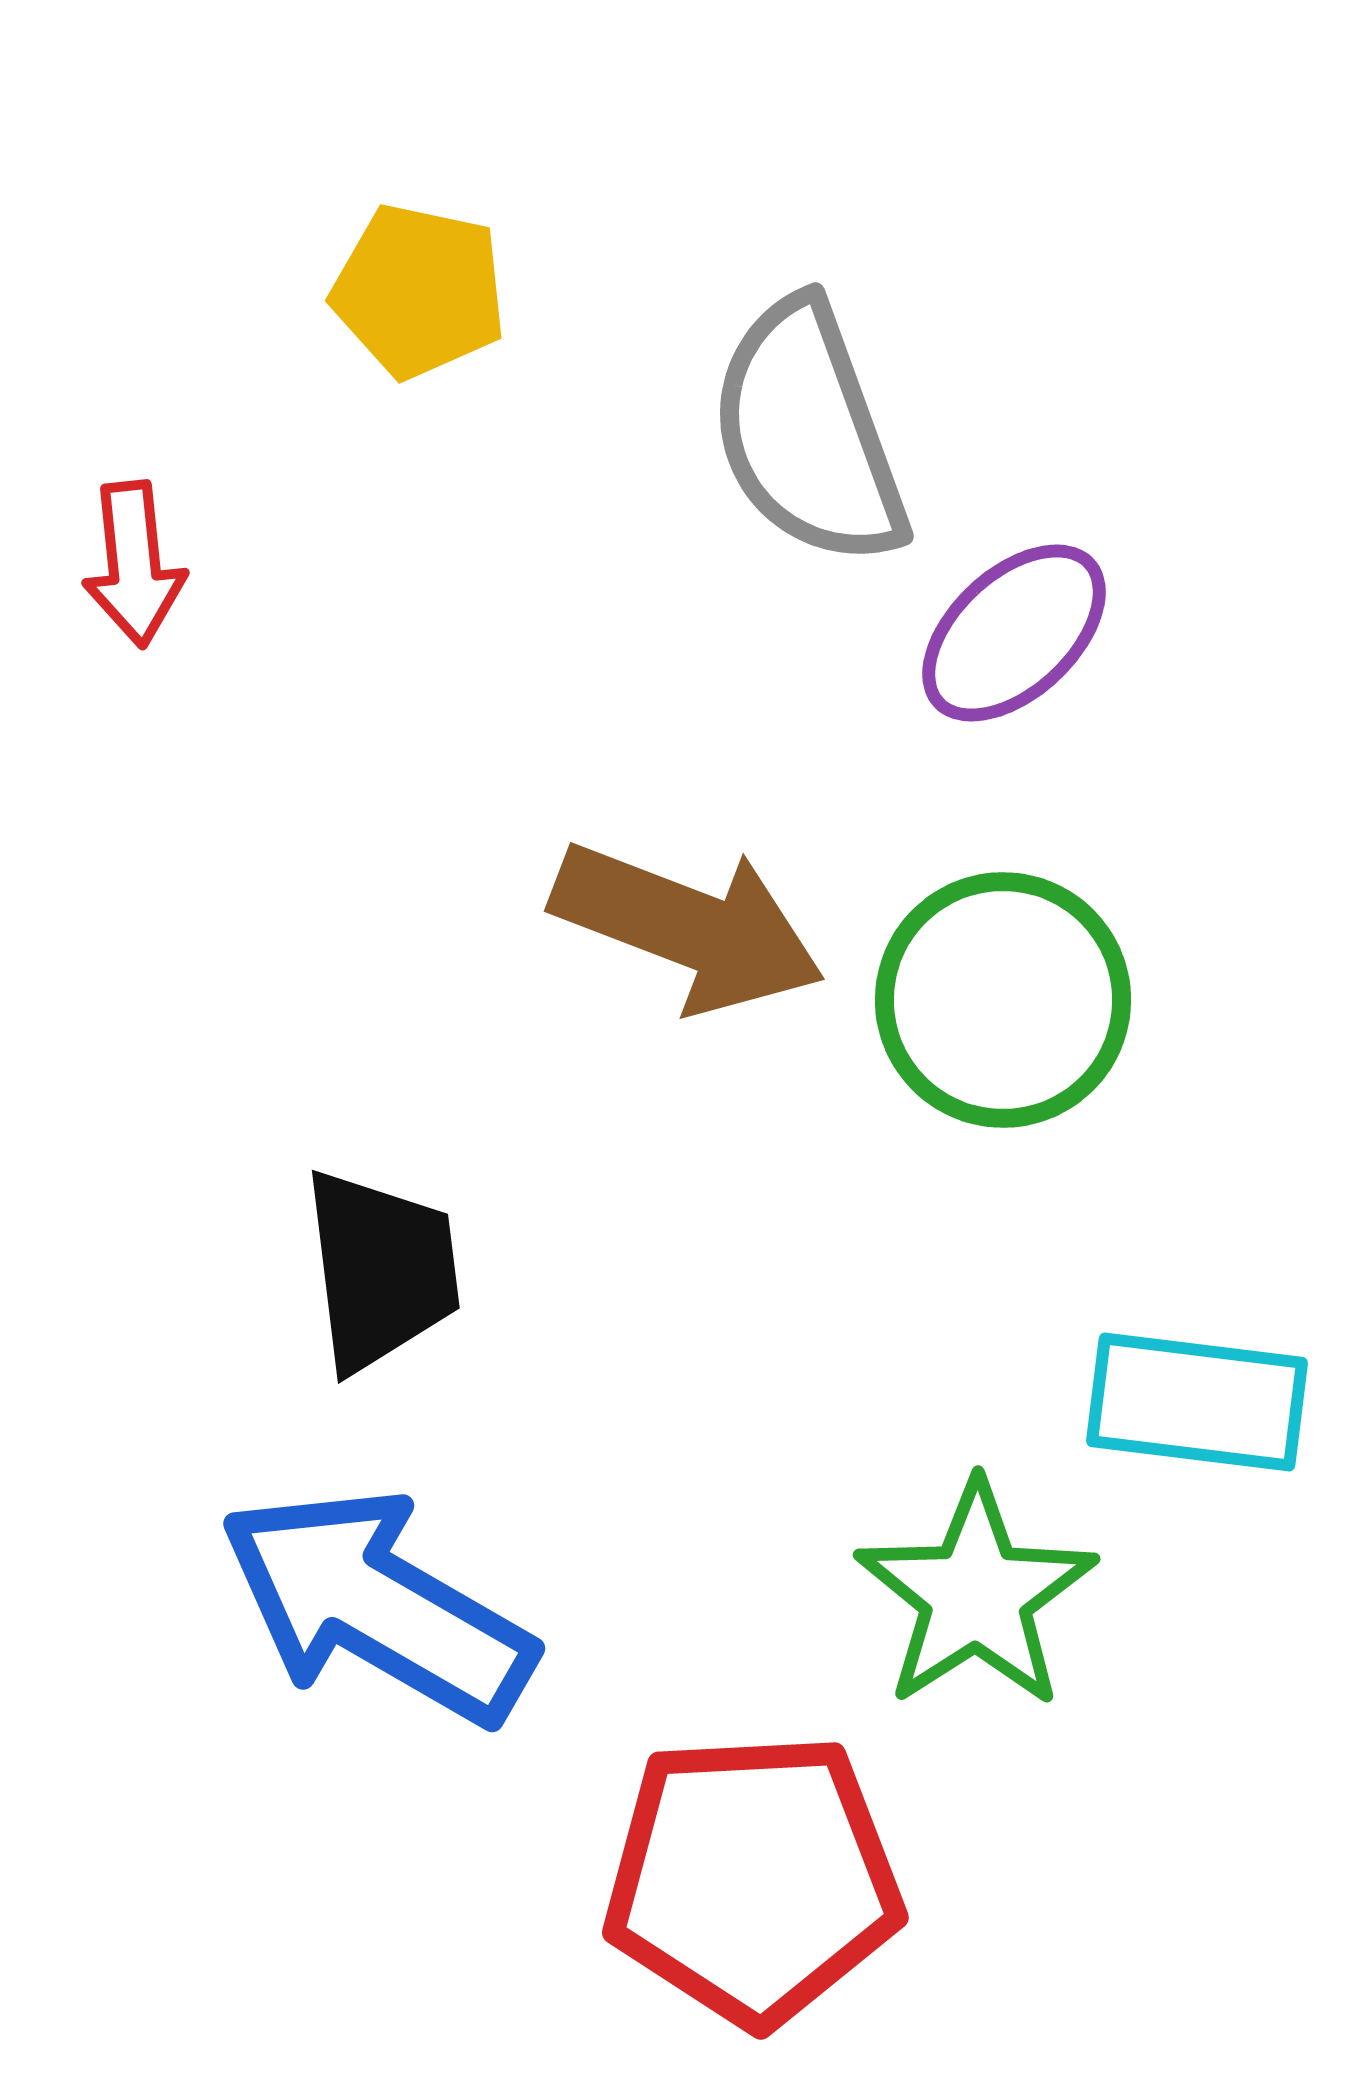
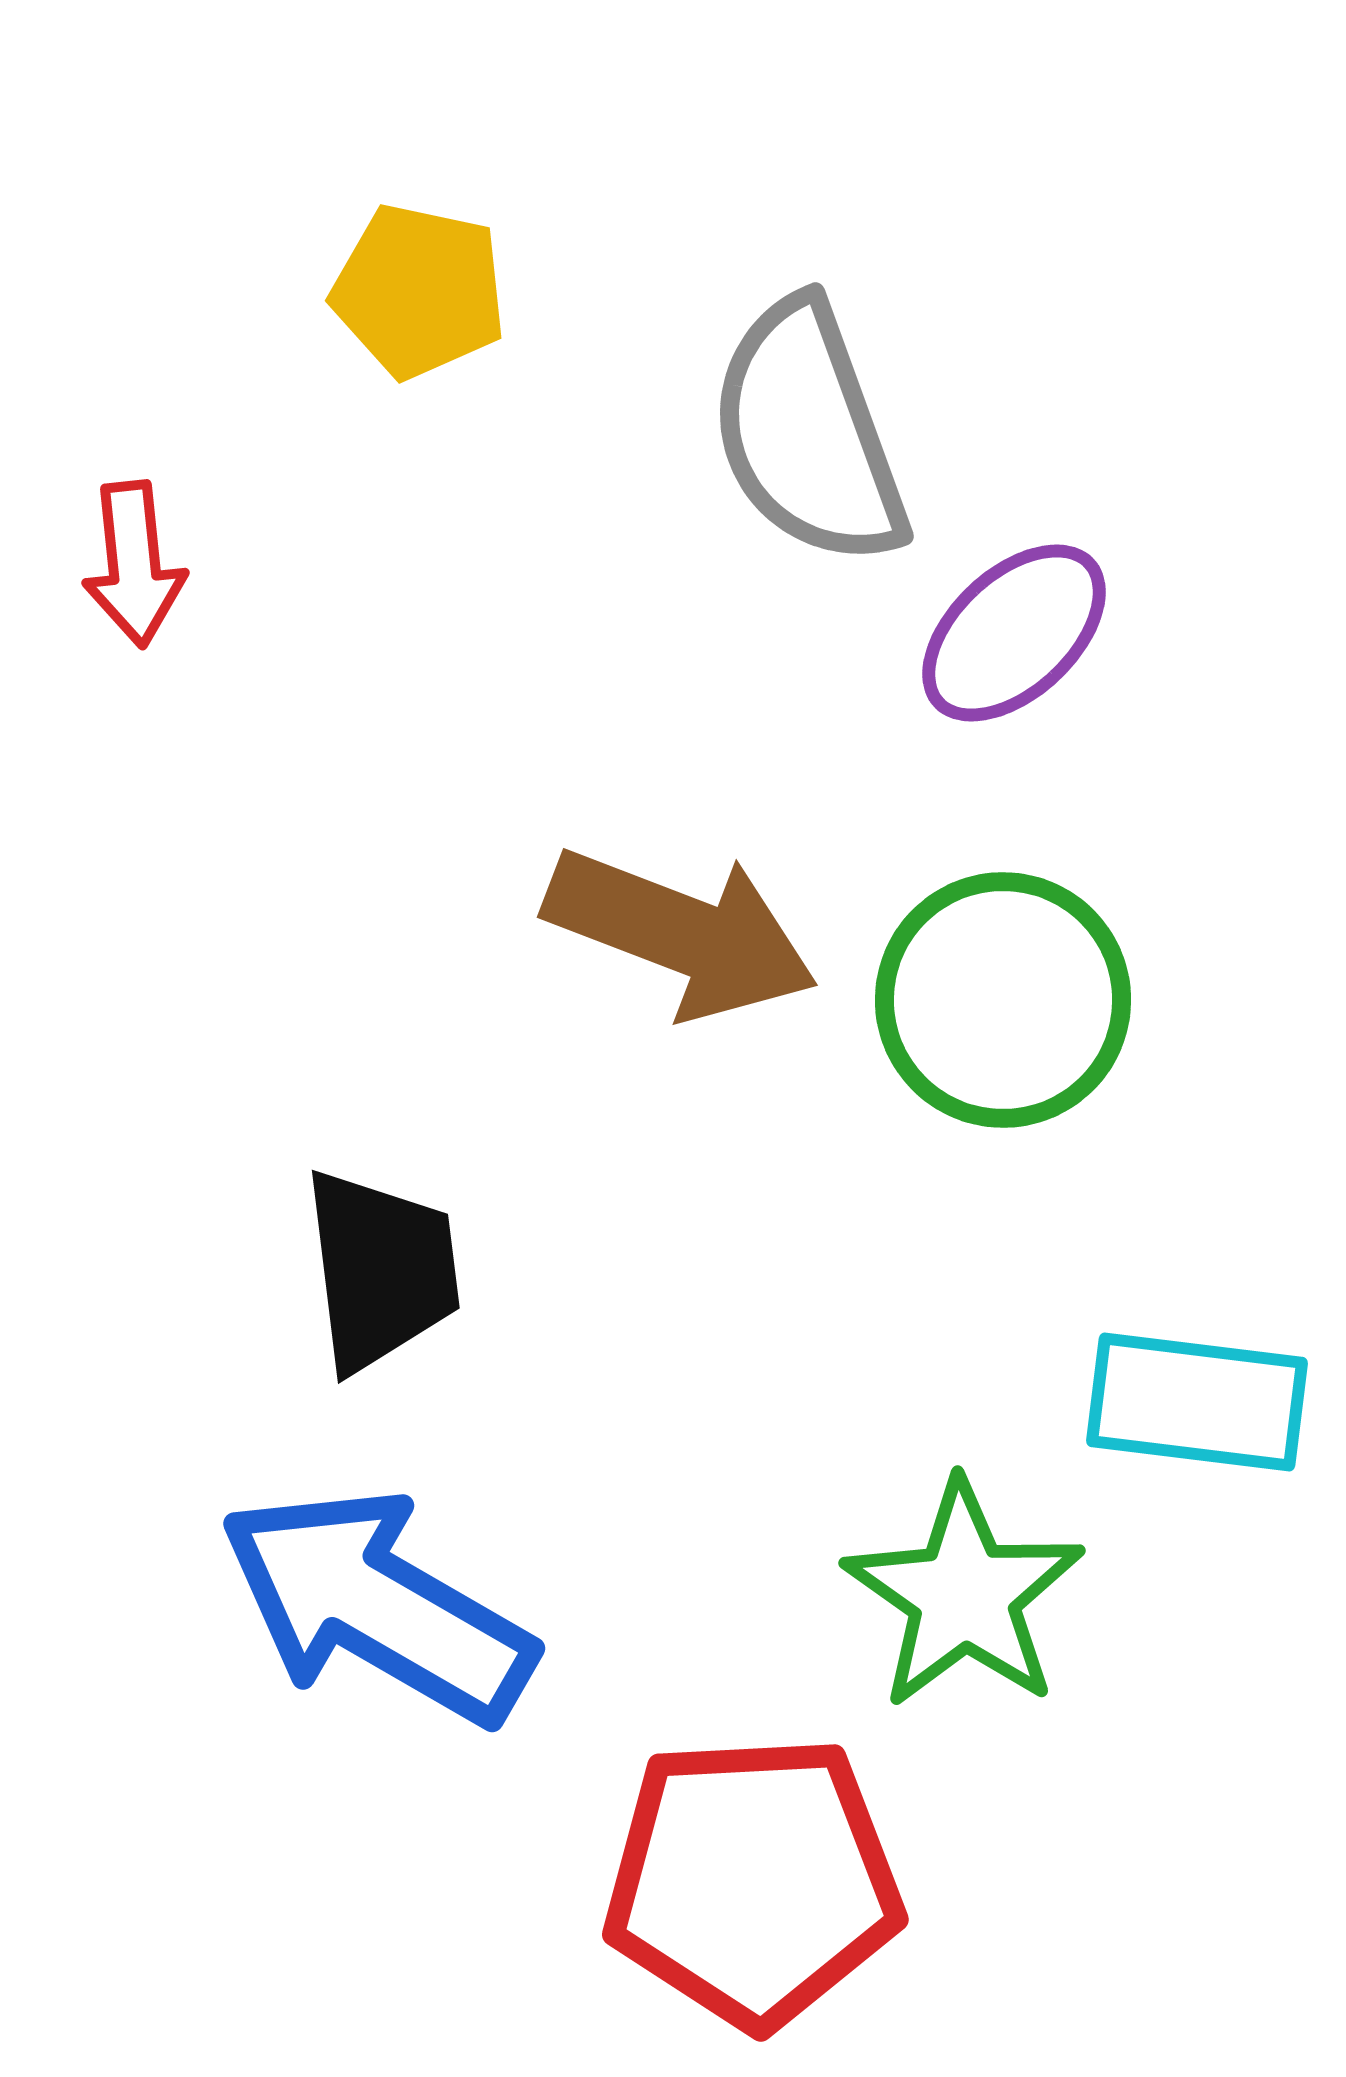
brown arrow: moved 7 px left, 6 px down
green star: moved 12 px left; rotated 4 degrees counterclockwise
red pentagon: moved 2 px down
